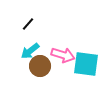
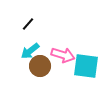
cyan square: moved 2 px down
